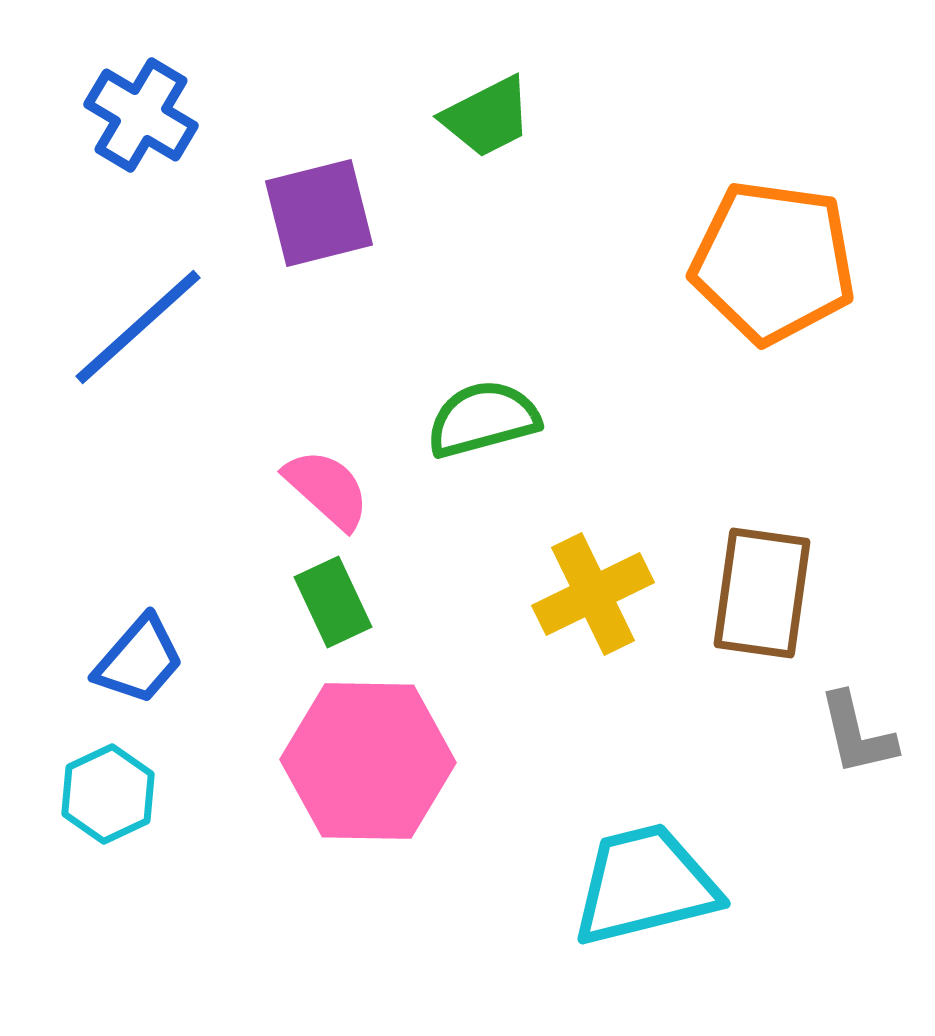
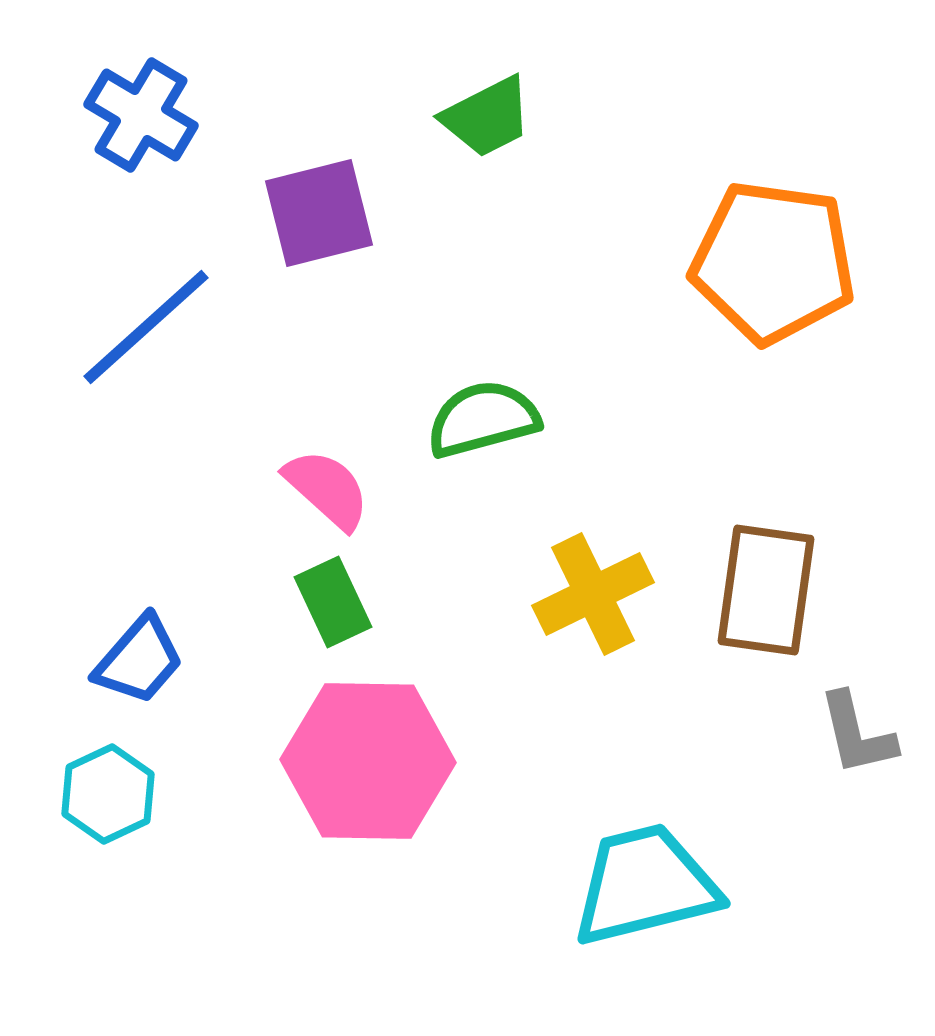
blue line: moved 8 px right
brown rectangle: moved 4 px right, 3 px up
